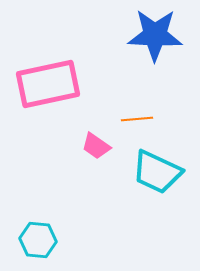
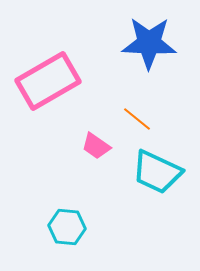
blue star: moved 6 px left, 8 px down
pink rectangle: moved 3 px up; rotated 18 degrees counterclockwise
orange line: rotated 44 degrees clockwise
cyan hexagon: moved 29 px right, 13 px up
